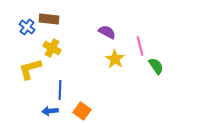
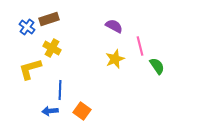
brown rectangle: rotated 24 degrees counterclockwise
purple semicircle: moved 7 px right, 6 px up
yellow star: rotated 18 degrees clockwise
green semicircle: moved 1 px right
